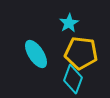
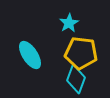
cyan ellipse: moved 6 px left, 1 px down
cyan diamond: moved 3 px right
